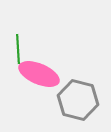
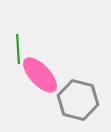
pink ellipse: moved 1 px right, 1 px down; rotated 24 degrees clockwise
